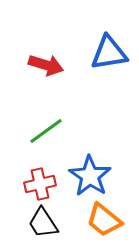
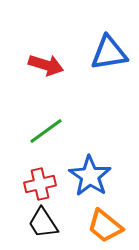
orange trapezoid: moved 1 px right, 6 px down
